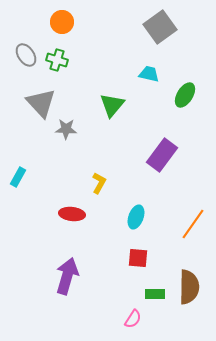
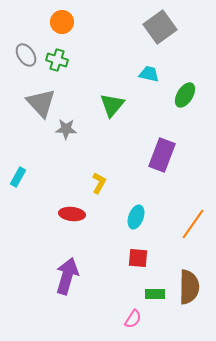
purple rectangle: rotated 16 degrees counterclockwise
